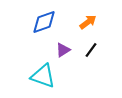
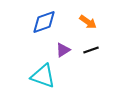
orange arrow: rotated 72 degrees clockwise
black line: rotated 35 degrees clockwise
